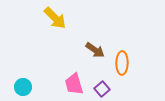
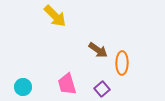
yellow arrow: moved 2 px up
brown arrow: moved 3 px right
pink trapezoid: moved 7 px left
